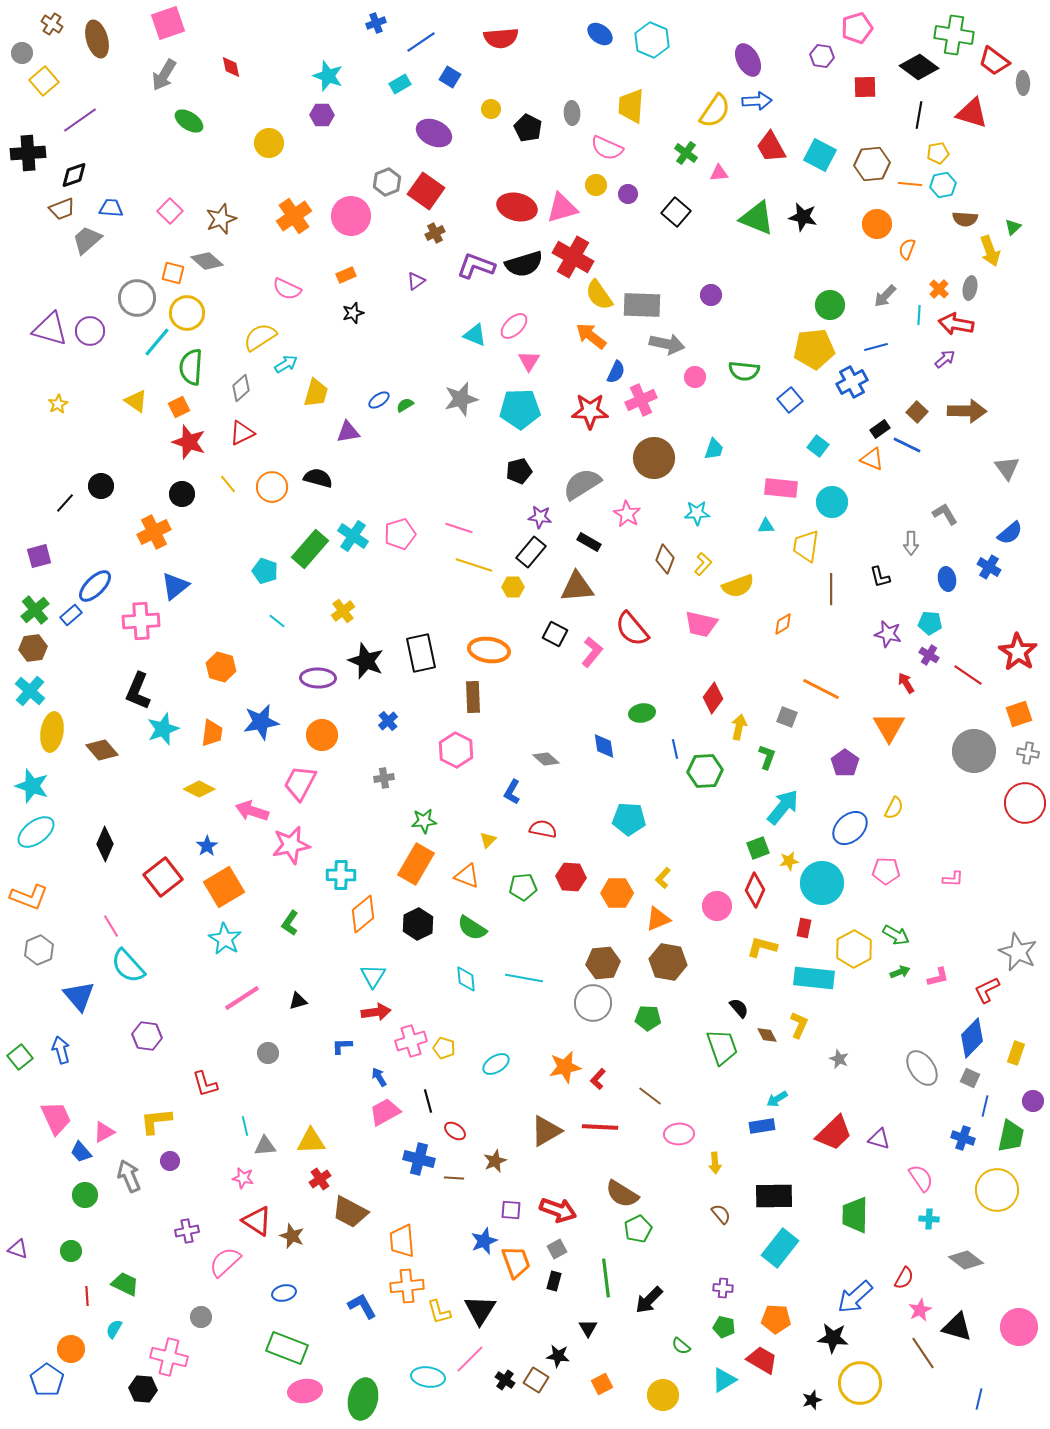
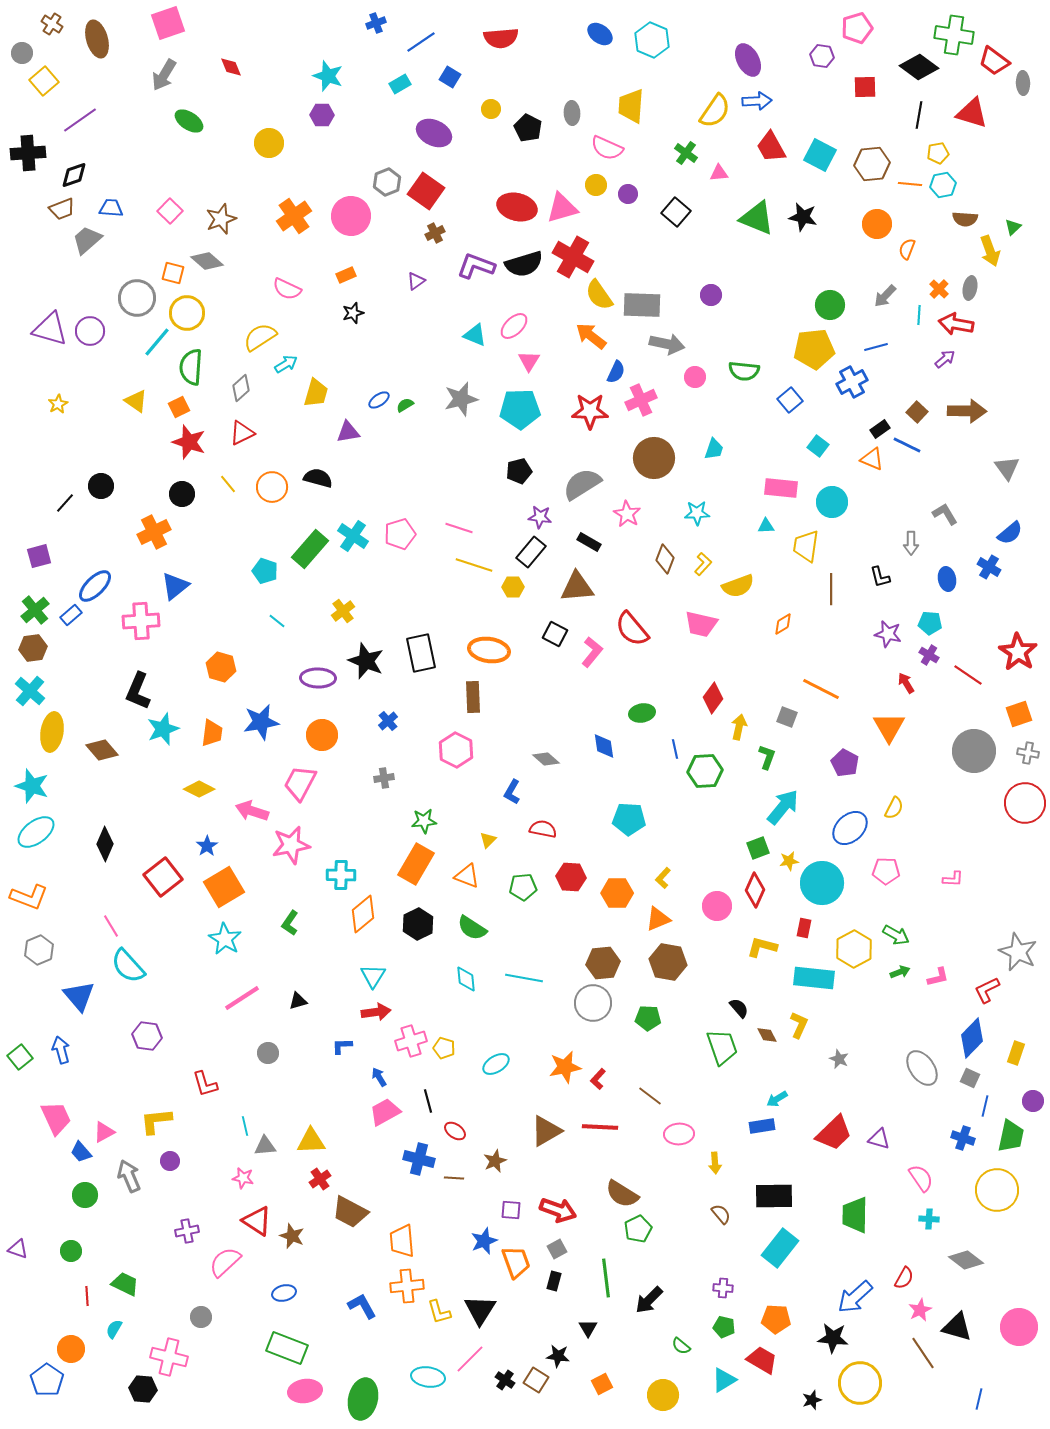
red diamond at (231, 67): rotated 10 degrees counterclockwise
purple pentagon at (845, 763): rotated 8 degrees counterclockwise
